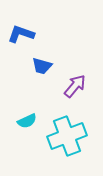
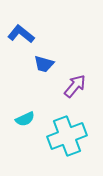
blue L-shape: rotated 20 degrees clockwise
blue trapezoid: moved 2 px right, 2 px up
cyan semicircle: moved 2 px left, 2 px up
